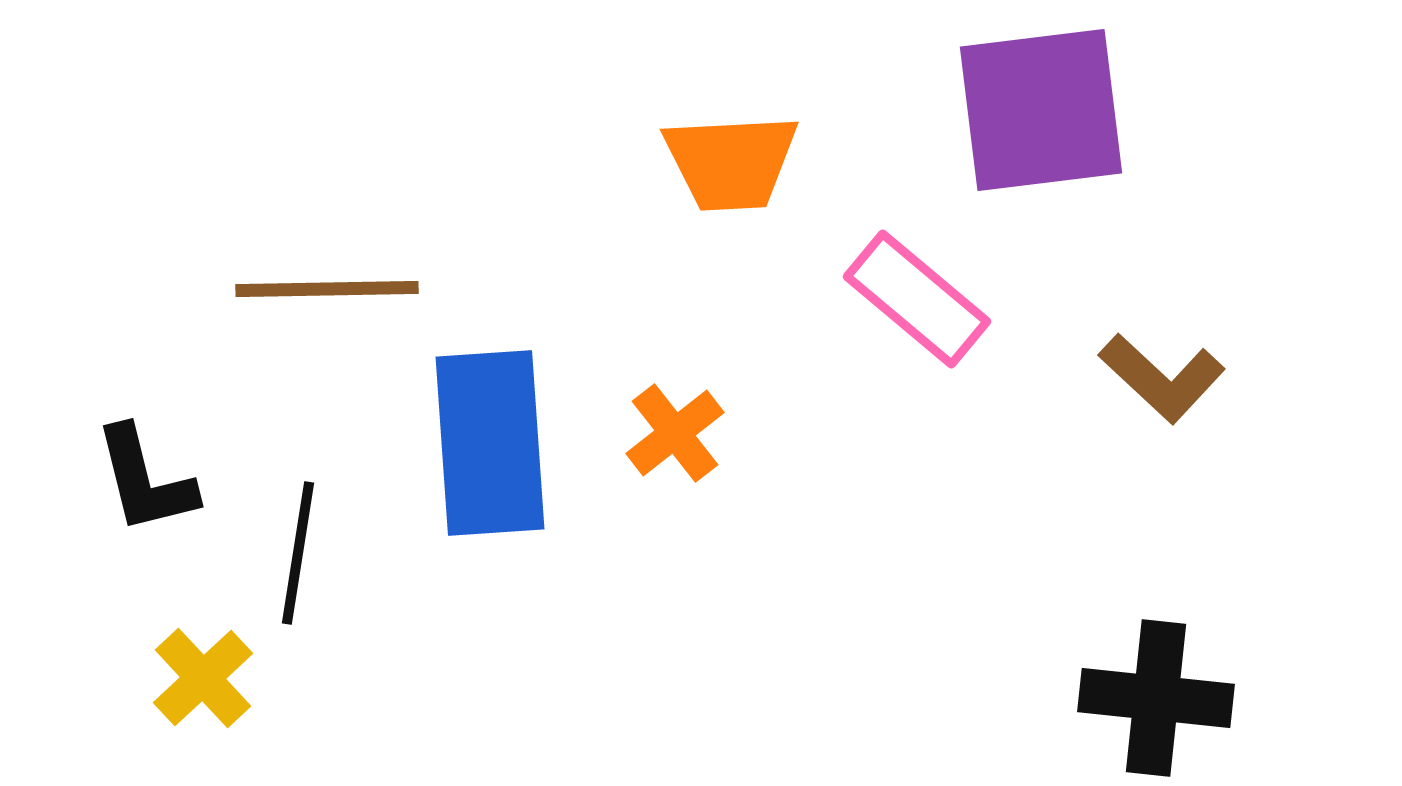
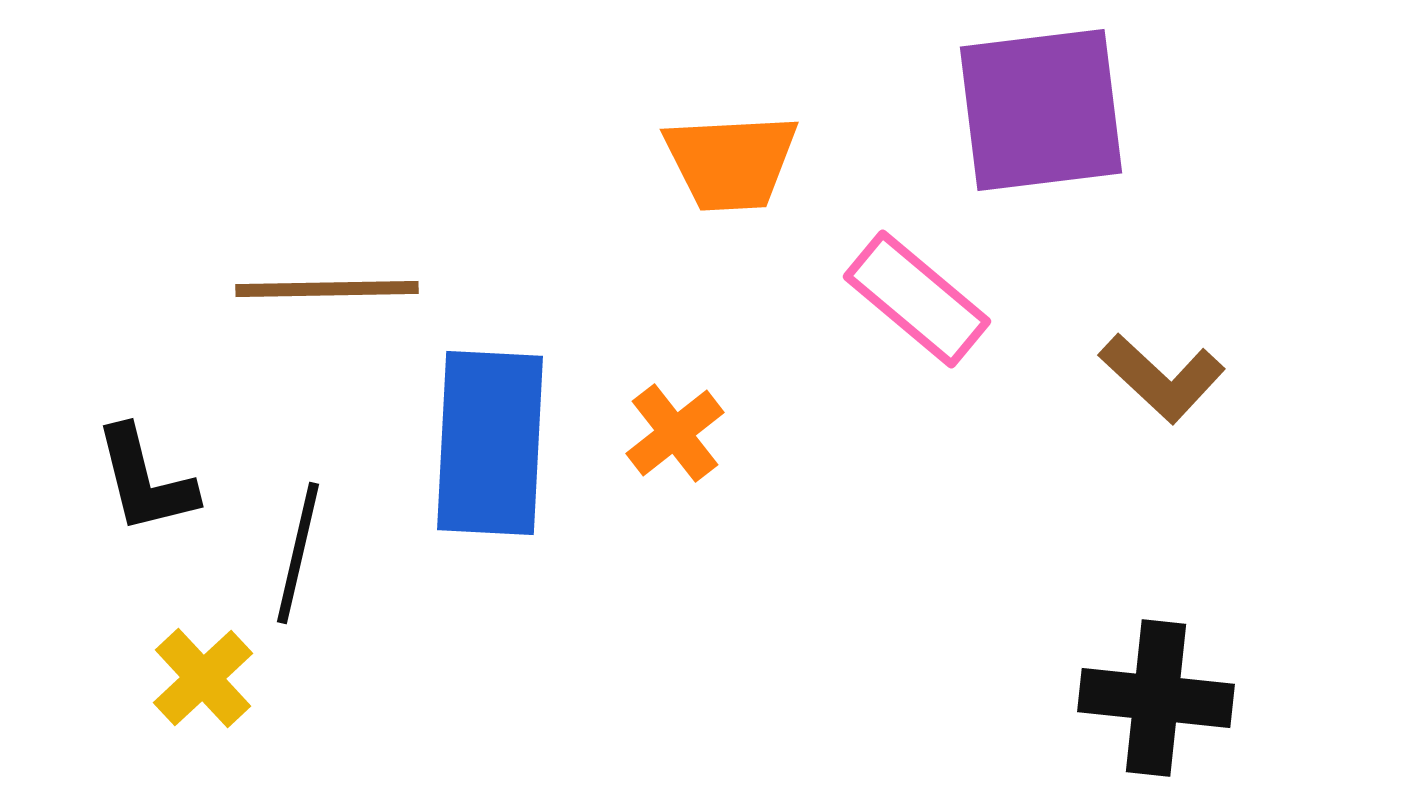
blue rectangle: rotated 7 degrees clockwise
black line: rotated 4 degrees clockwise
